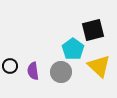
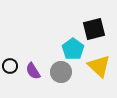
black square: moved 1 px right, 1 px up
purple semicircle: rotated 24 degrees counterclockwise
